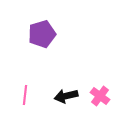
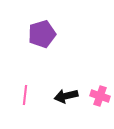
pink cross: rotated 18 degrees counterclockwise
